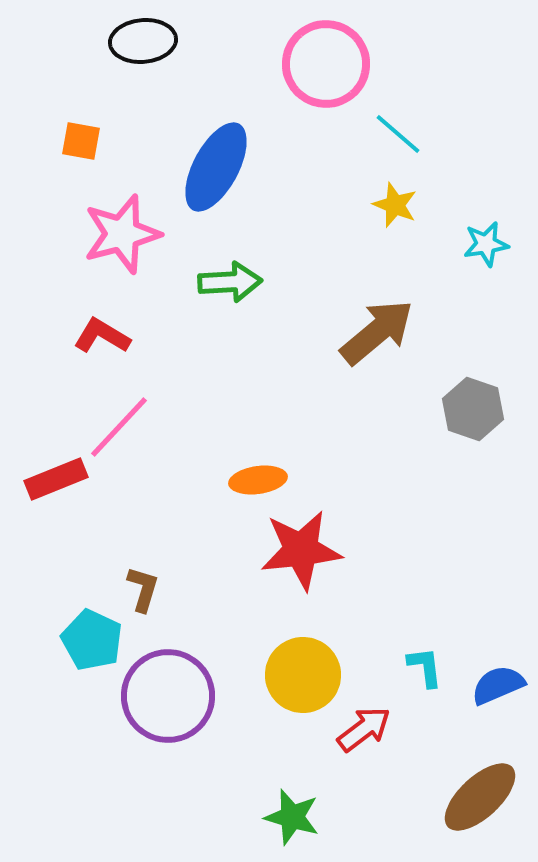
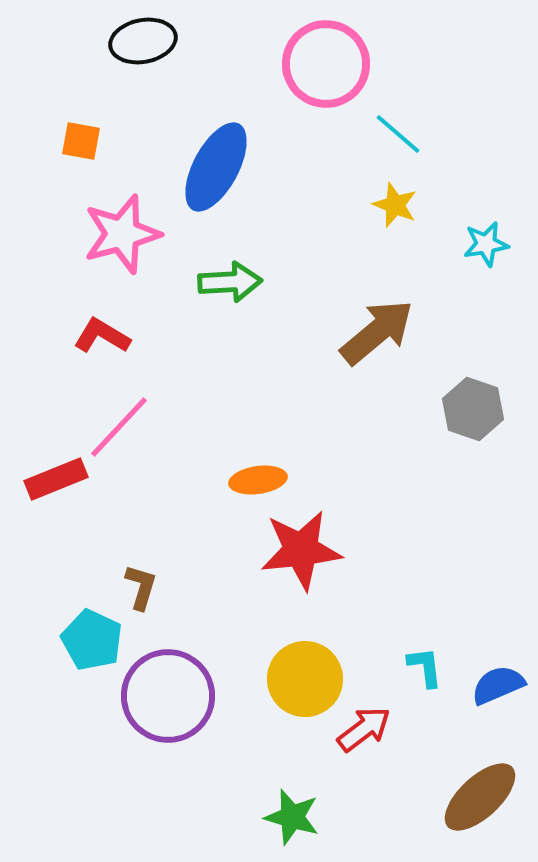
black ellipse: rotated 6 degrees counterclockwise
brown L-shape: moved 2 px left, 2 px up
yellow circle: moved 2 px right, 4 px down
